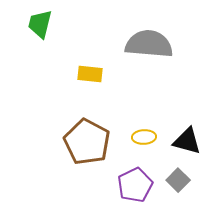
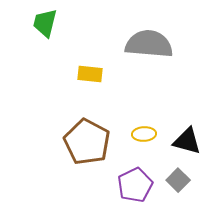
green trapezoid: moved 5 px right, 1 px up
yellow ellipse: moved 3 px up
